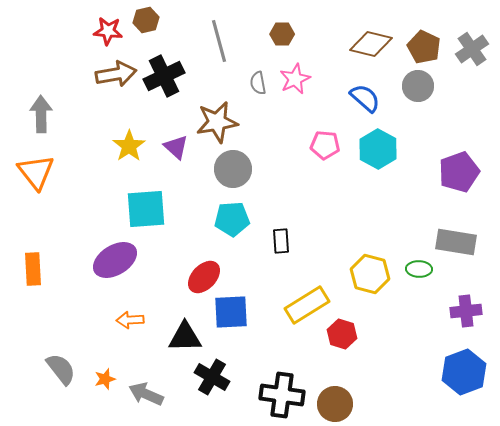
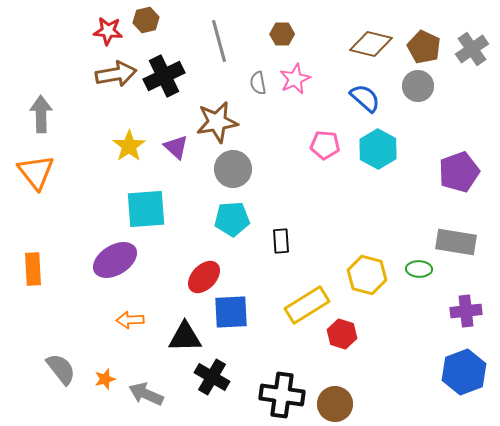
yellow hexagon at (370, 274): moved 3 px left, 1 px down
